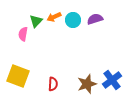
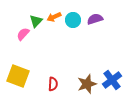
pink semicircle: rotated 32 degrees clockwise
